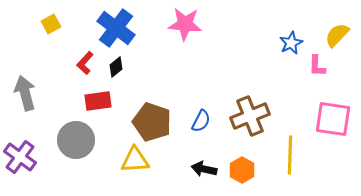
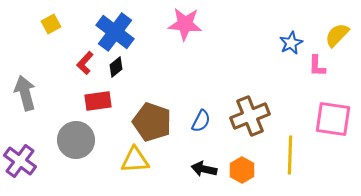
blue cross: moved 1 px left, 4 px down
purple cross: moved 4 px down
